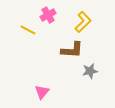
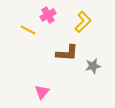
brown L-shape: moved 5 px left, 3 px down
gray star: moved 3 px right, 5 px up
